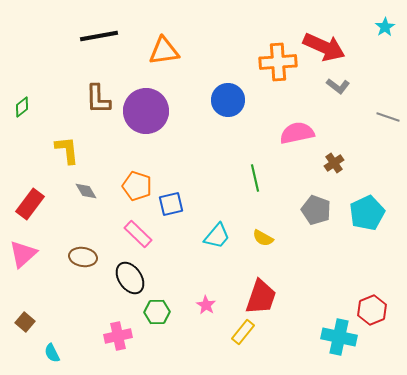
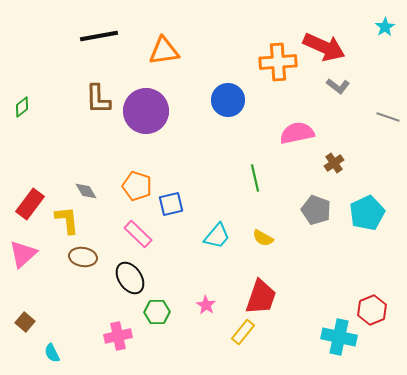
yellow L-shape: moved 70 px down
